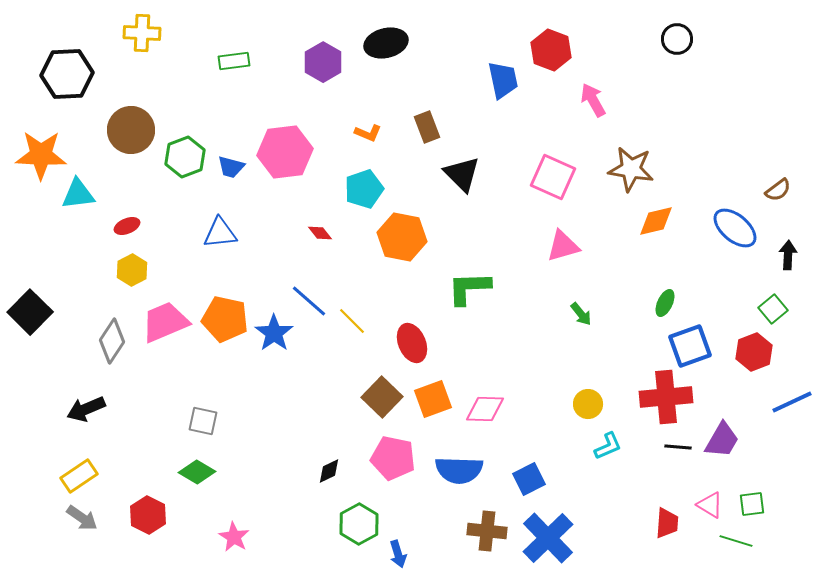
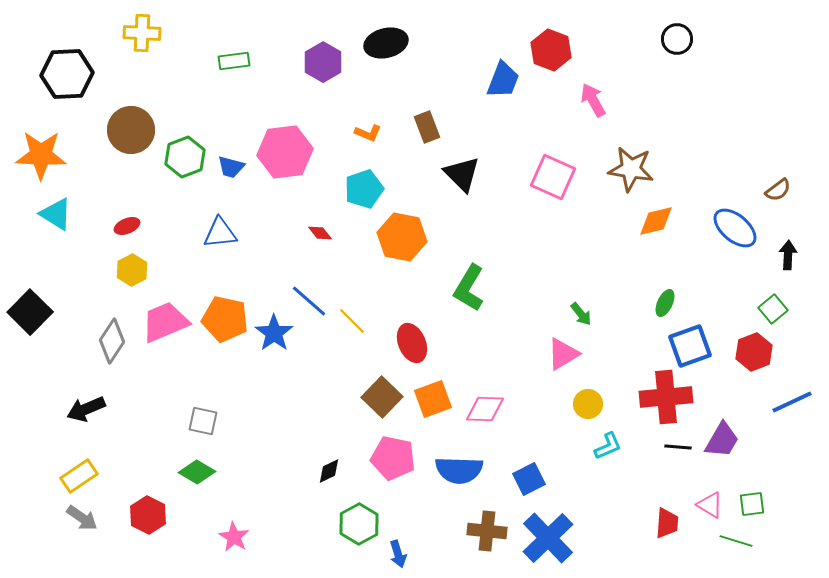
blue trapezoid at (503, 80): rotated 33 degrees clockwise
cyan triangle at (78, 194): moved 22 px left, 20 px down; rotated 39 degrees clockwise
pink triangle at (563, 246): moved 108 px down; rotated 15 degrees counterclockwise
green L-shape at (469, 288): rotated 57 degrees counterclockwise
